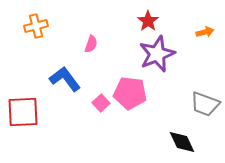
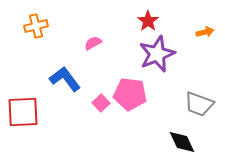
pink semicircle: moved 2 px right, 1 px up; rotated 138 degrees counterclockwise
pink pentagon: moved 1 px down
gray trapezoid: moved 6 px left
